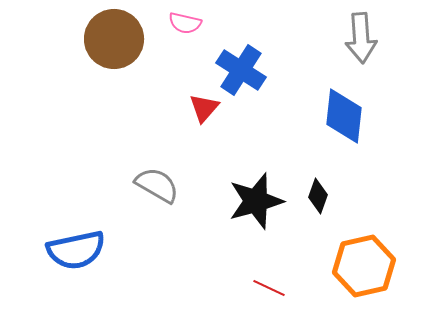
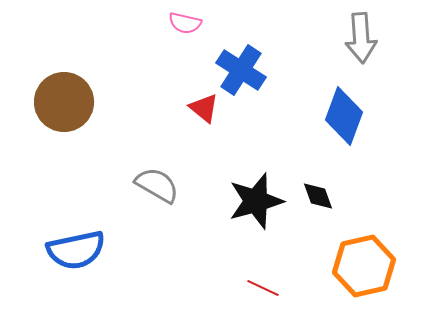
brown circle: moved 50 px left, 63 px down
red triangle: rotated 32 degrees counterclockwise
blue diamond: rotated 14 degrees clockwise
black diamond: rotated 40 degrees counterclockwise
red line: moved 6 px left
